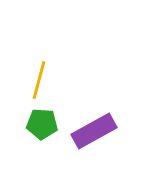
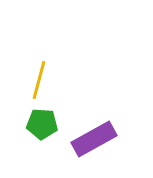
purple rectangle: moved 8 px down
